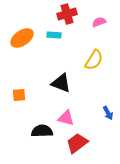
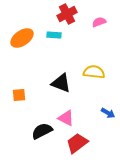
red cross: rotated 12 degrees counterclockwise
yellow semicircle: moved 12 px down; rotated 115 degrees counterclockwise
blue arrow: rotated 32 degrees counterclockwise
pink triangle: rotated 12 degrees clockwise
black semicircle: rotated 25 degrees counterclockwise
